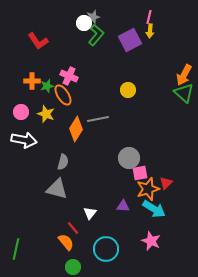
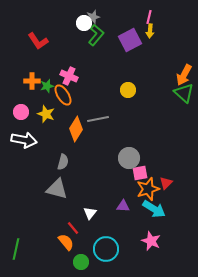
green circle: moved 8 px right, 5 px up
